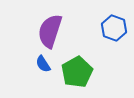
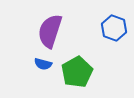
blue semicircle: rotated 42 degrees counterclockwise
